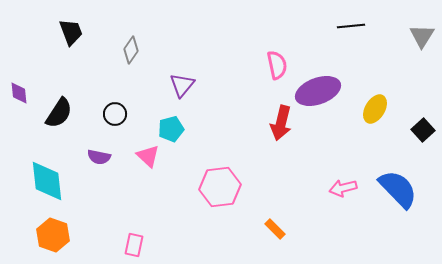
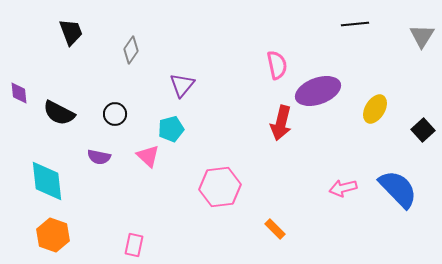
black line: moved 4 px right, 2 px up
black semicircle: rotated 84 degrees clockwise
